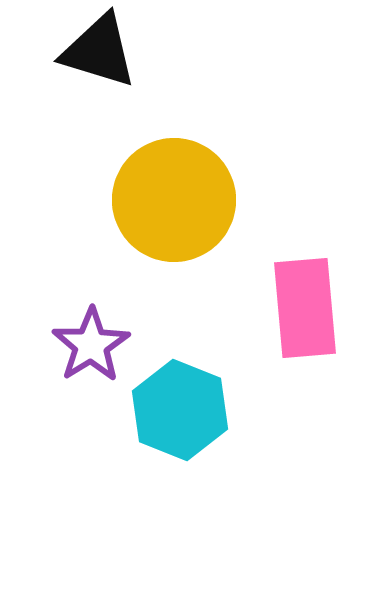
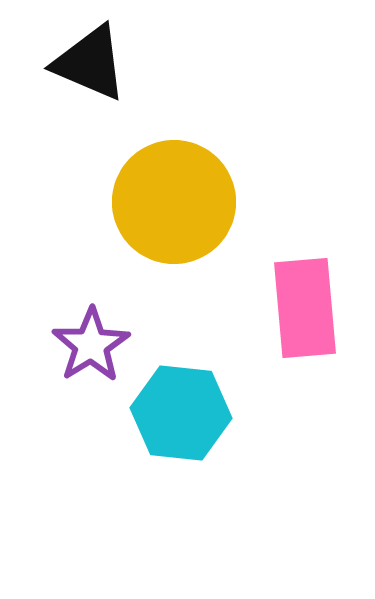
black triangle: moved 9 px left, 12 px down; rotated 6 degrees clockwise
yellow circle: moved 2 px down
cyan hexagon: moved 1 px right, 3 px down; rotated 16 degrees counterclockwise
